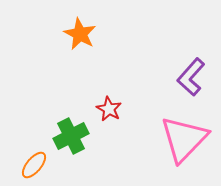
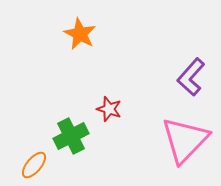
red star: rotated 10 degrees counterclockwise
pink triangle: moved 1 px right, 1 px down
